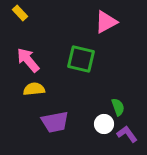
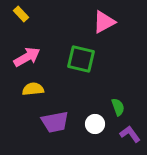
yellow rectangle: moved 1 px right, 1 px down
pink triangle: moved 2 px left
pink arrow: moved 1 px left, 3 px up; rotated 100 degrees clockwise
yellow semicircle: moved 1 px left
white circle: moved 9 px left
purple L-shape: moved 3 px right
